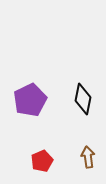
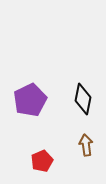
brown arrow: moved 2 px left, 12 px up
